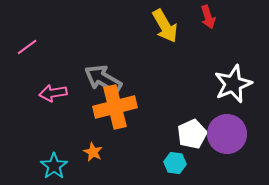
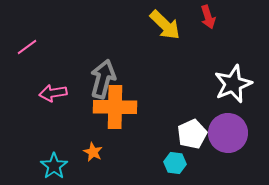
yellow arrow: moved 1 px up; rotated 16 degrees counterclockwise
gray arrow: rotated 75 degrees clockwise
orange cross: rotated 15 degrees clockwise
purple circle: moved 1 px right, 1 px up
